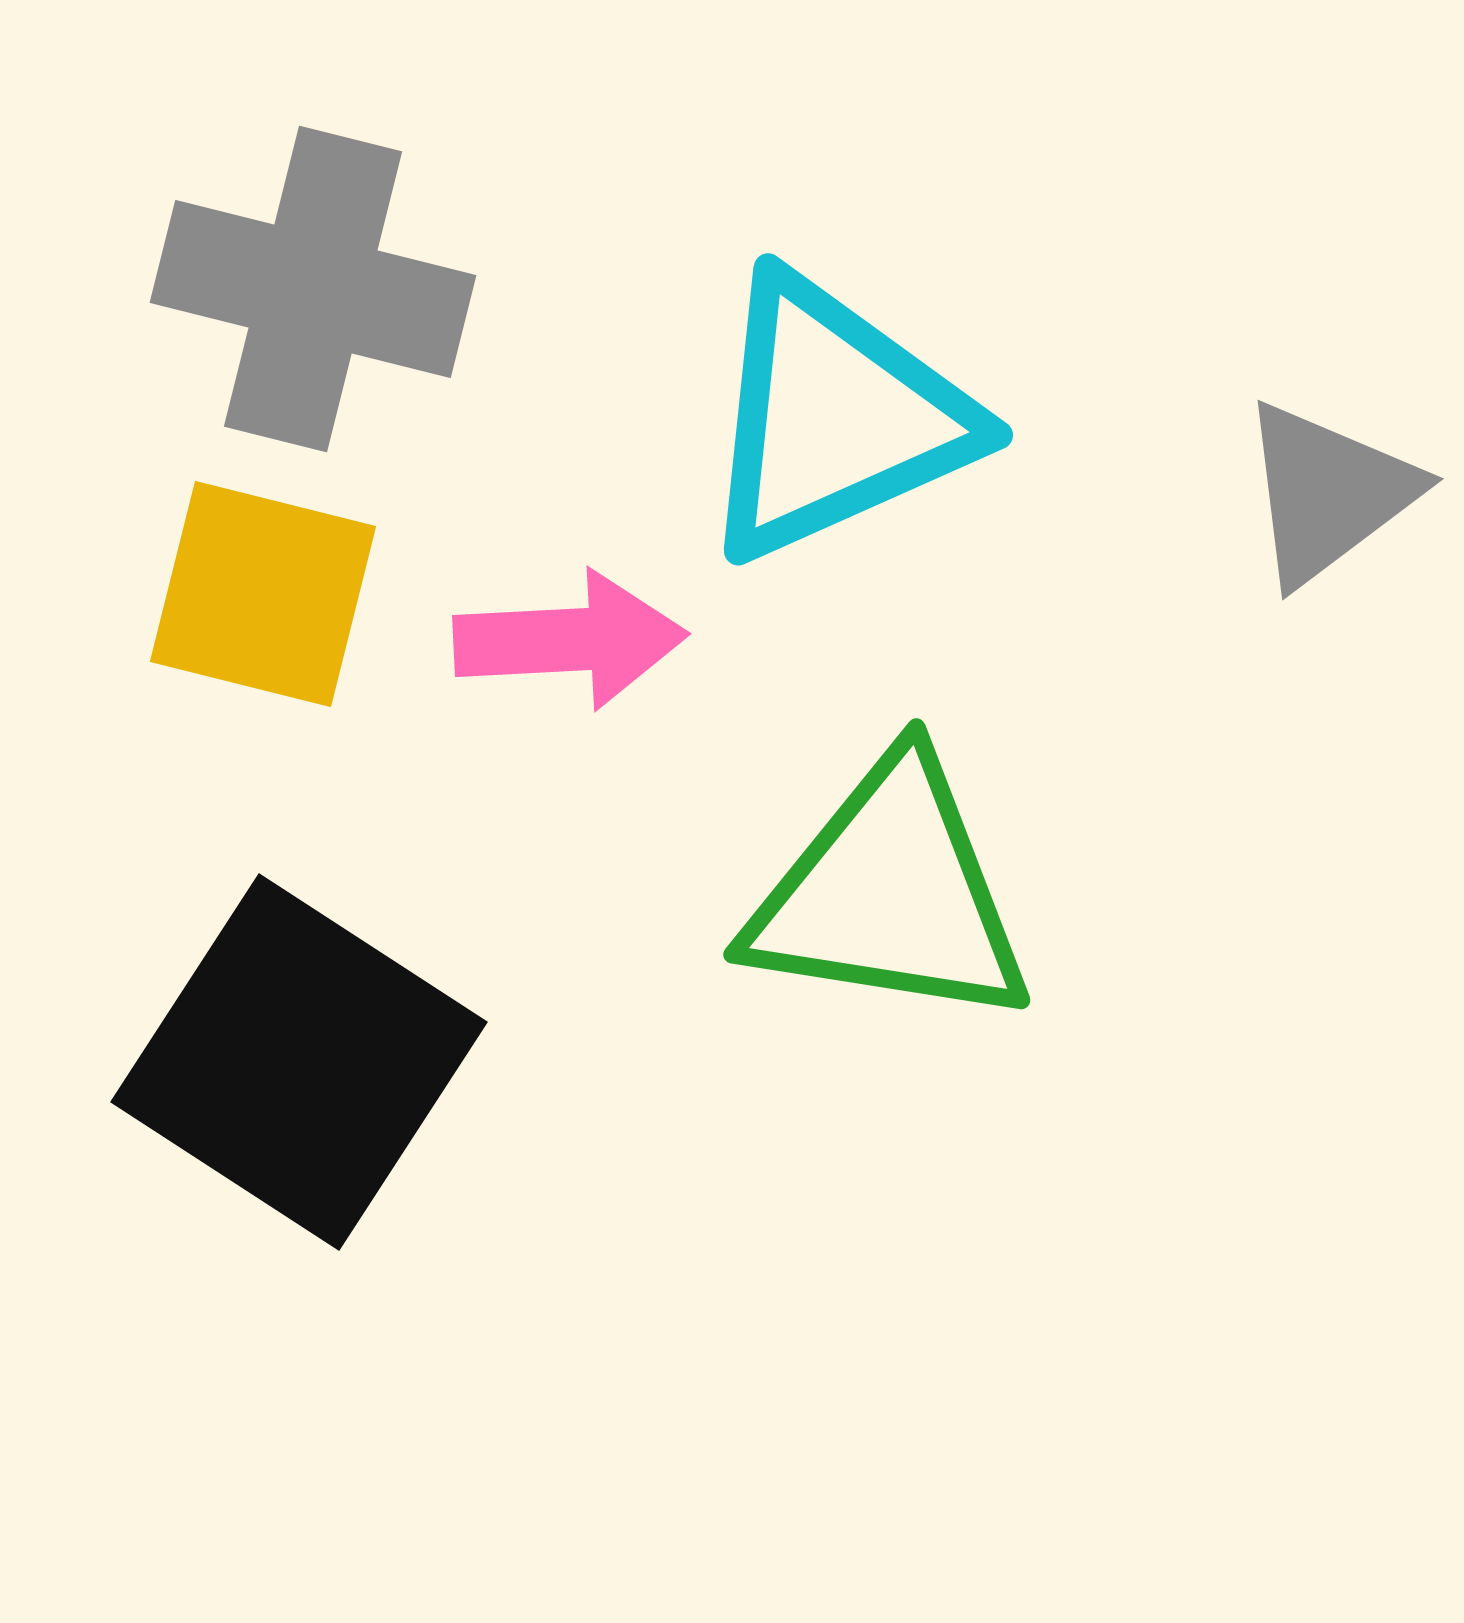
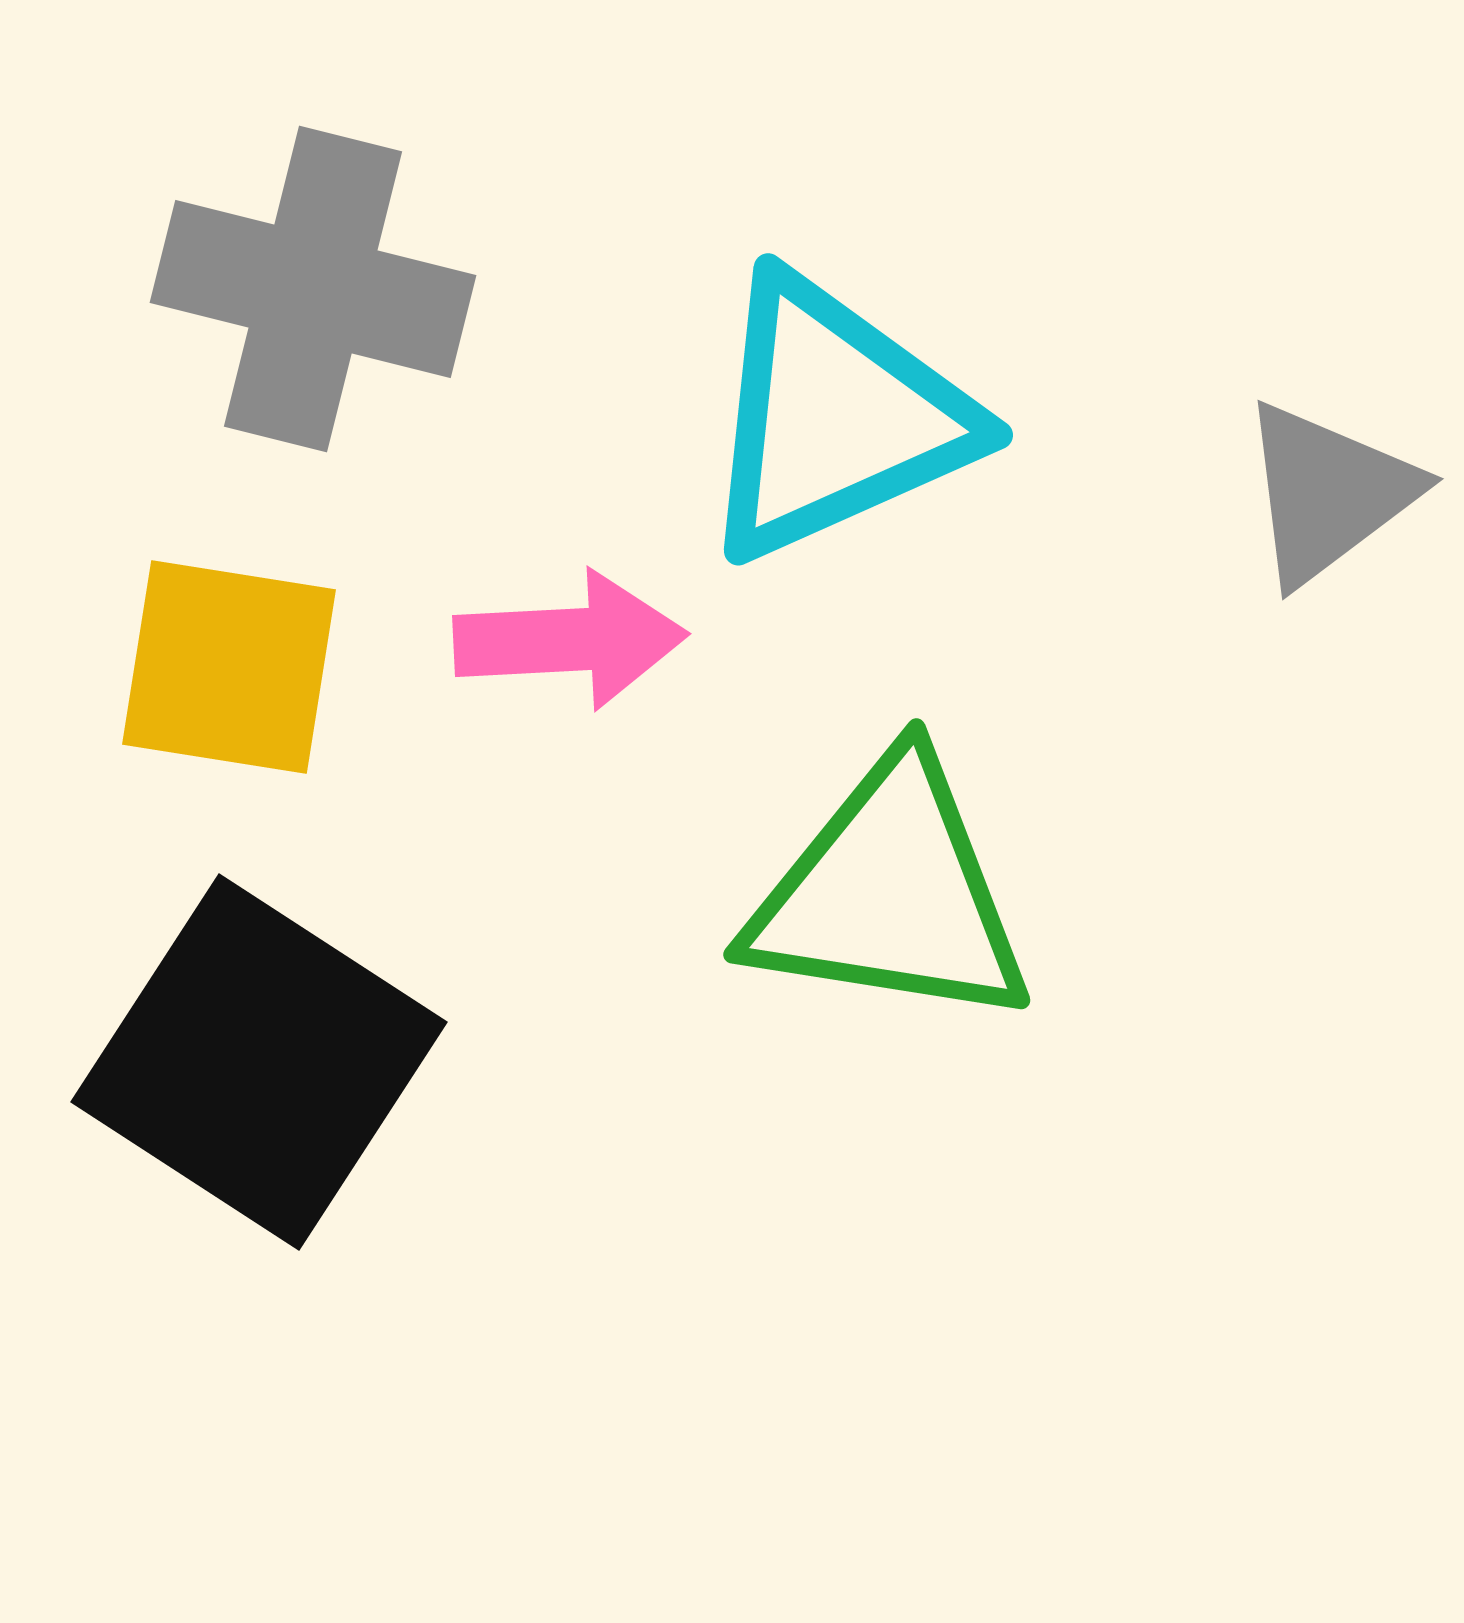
yellow square: moved 34 px left, 73 px down; rotated 5 degrees counterclockwise
black square: moved 40 px left
